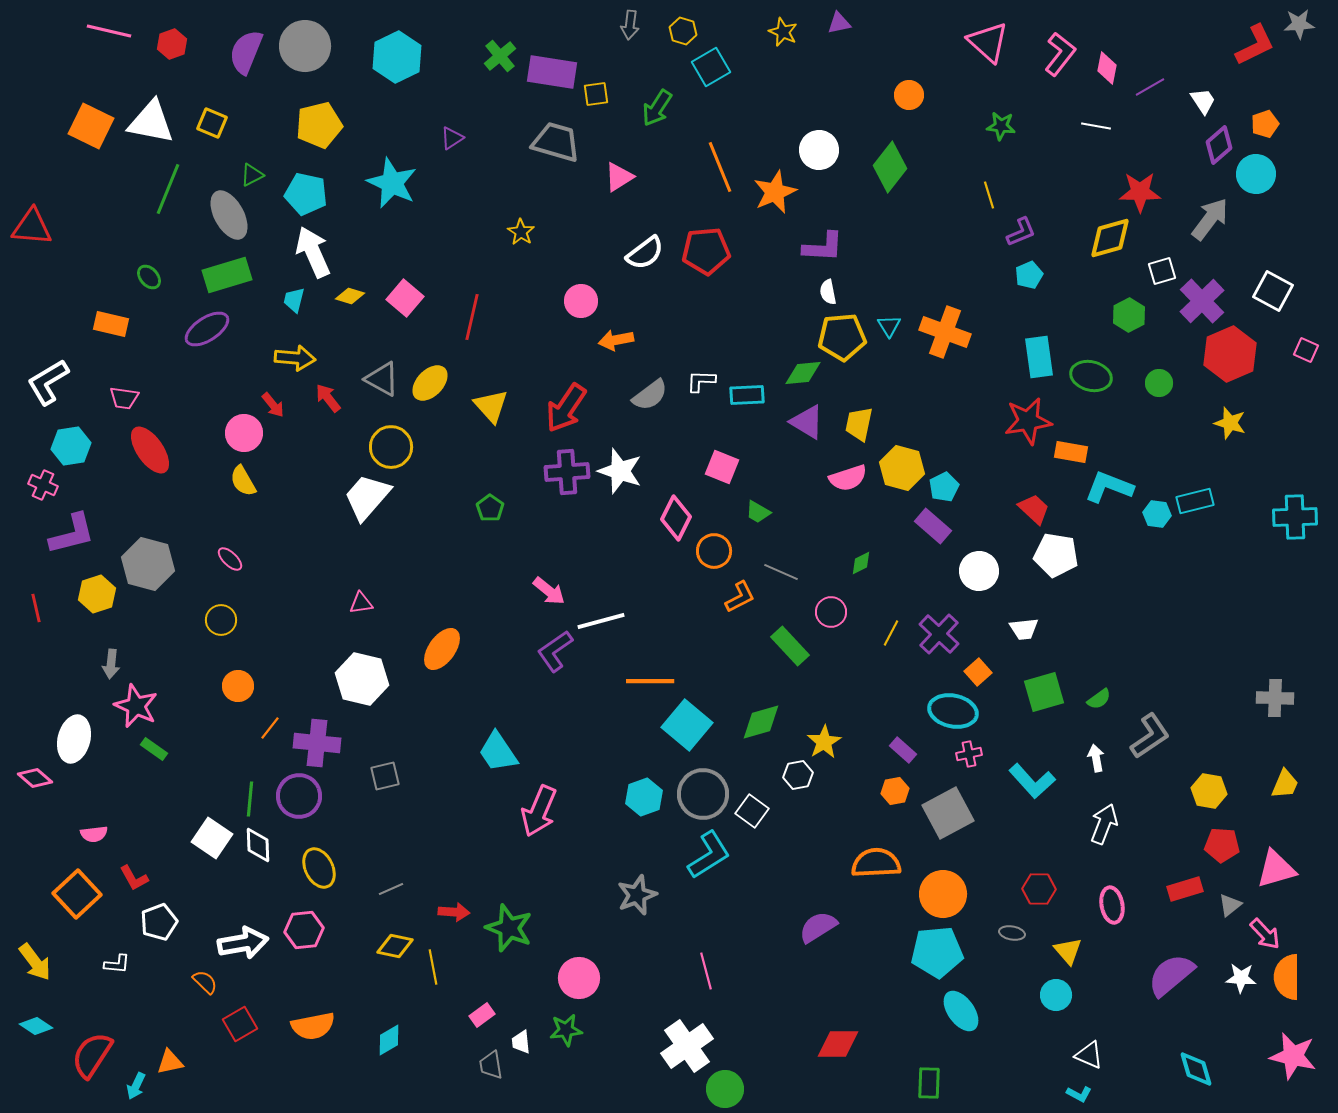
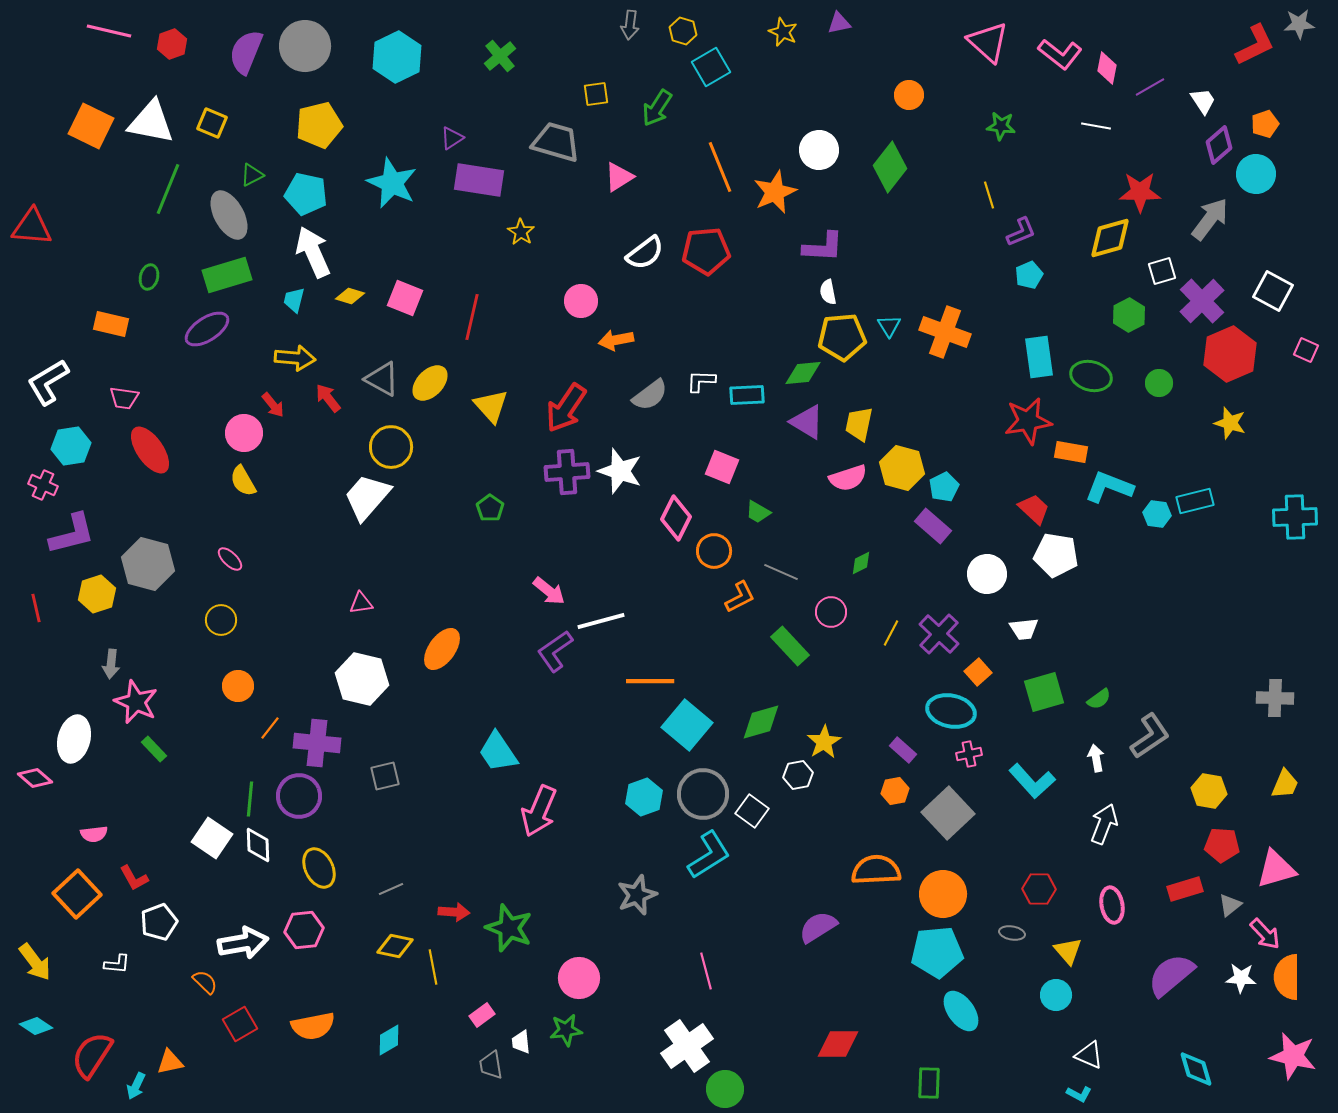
pink L-shape at (1060, 54): rotated 90 degrees clockwise
purple rectangle at (552, 72): moved 73 px left, 108 px down
green ellipse at (149, 277): rotated 55 degrees clockwise
pink square at (405, 298): rotated 18 degrees counterclockwise
white circle at (979, 571): moved 8 px right, 3 px down
pink star at (136, 706): moved 4 px up
cyan ellipse at (953, 711): moved 2 px left
green rectangle at (154, 749): rotated 12 degrees clockwise
gray square at (948, 813): rotated 15 degrees counterclockwise
orange semicircle at (876, 863): moved 7 px down
